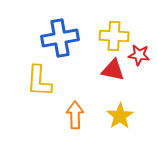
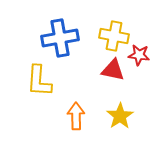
yellow cross: rotated 8 degrees clockwise
orange arrow: moved 1 px right, 1 px down
